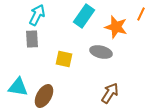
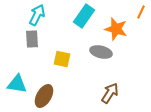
orange line: moved 2 px up
orange star: moved 2 px down
yellow square: moved 2 px left
cyan triangle: moved 1 px left, 3 px up
